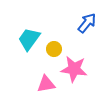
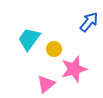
blue arrow: moved 2 px right, 1 px up
pink star: rotated 24 degrees counterclockwise
pink triangle: rotated 30 degrees counterclockwise
